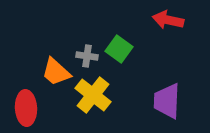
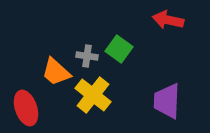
red ellipse: rotated 16 degrees counterclockwise
